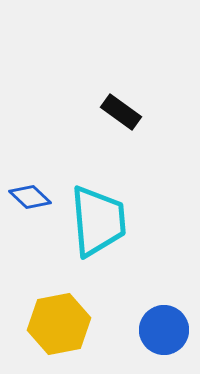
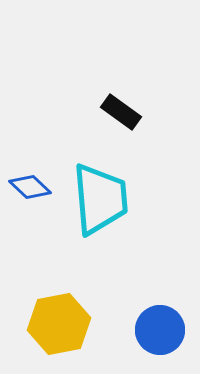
blue diamond: moved 10 px up
cyan trapezoid: moved 2 px right, 22 px up
blue circle: moved 4 px left
